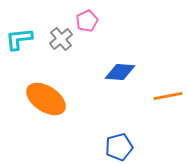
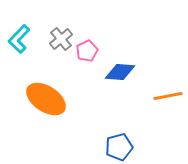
pink pentagon: moved 30 px down
cyan L-shape: rotated 40 degrees counterclockwise
